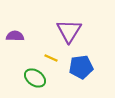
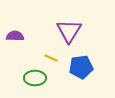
green ellipse: rotated 35 degrees counterclockwise
